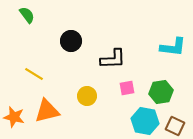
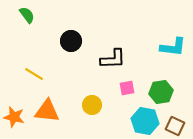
yellow circle: moved 5 px right, 9 px down
orange triangle: rotated 20 degrees clockwise
